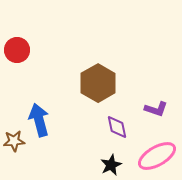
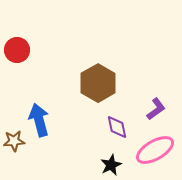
purple L-shape: rotated 55 degrees counterclockwise
pink ellipse: moved 2 px left, 6 px up
